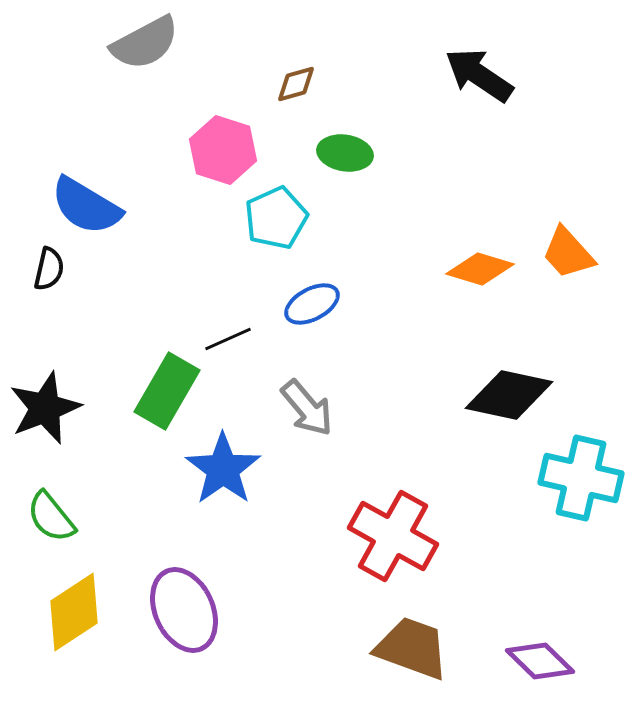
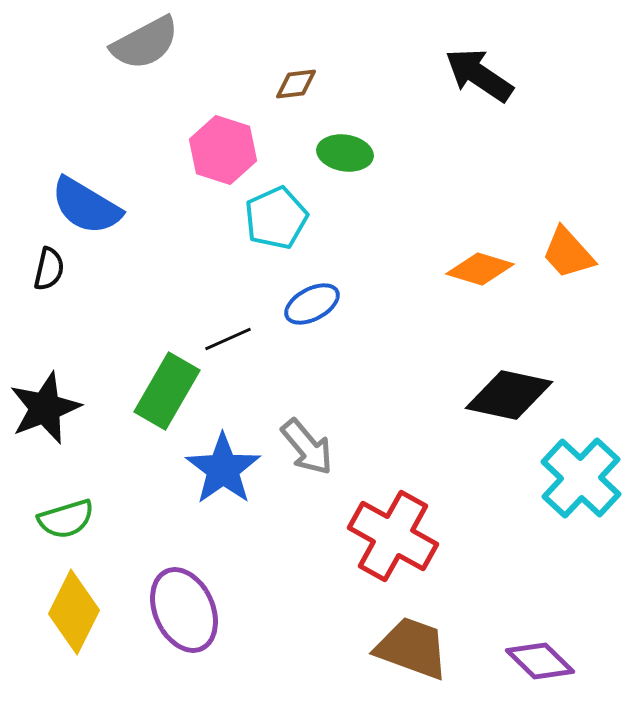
brown diamond: rotated 9 degrees clockwise
gray arrow: moved 39 px down
cyan cross: rotated 30 degrees clockwise
green semicircle: moved 15 px right, 2 px down; rotated 68 degrees counterclockwise
yellow diamond: rotated 30 degrees counterclockwise
